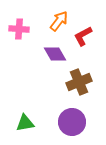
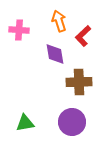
orange arrow: rotated 55 degrees counterclockwise
pink cross: moved 1 px down
red L-shape: rotated 15 degrees counterclockwise
purple diamond: rotated 20 degrees clockwise
brown cross: rotated 20 degrees clockwise
